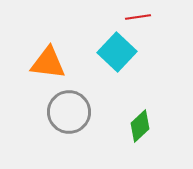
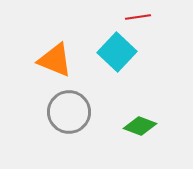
orange triangle: moved 7 px right, 3 px up; rotated 15 degrees clockwise
green diamond: rotated 64 degrees clockwise
